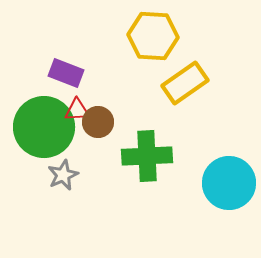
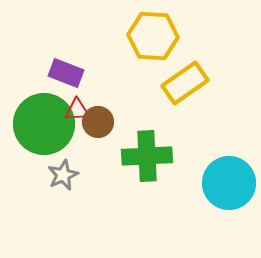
green circle: moved 3 px up
